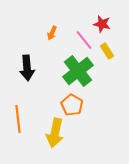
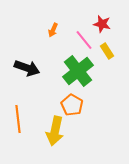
orange arrow: moved 1 px right, 3 px up
black arrow: rotated 65 degrees counterclockwise
yellow arrow: moved 2 px up
